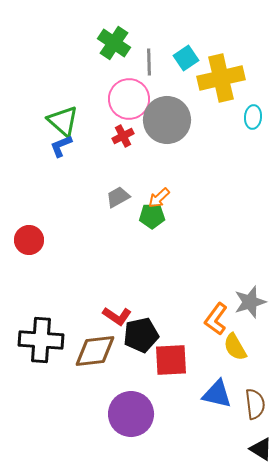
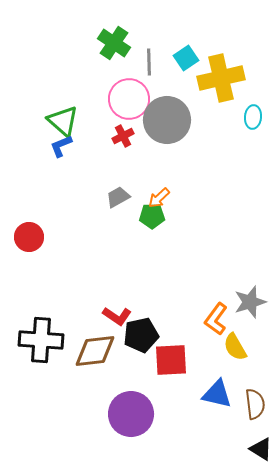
red circle: moved 3 px up
